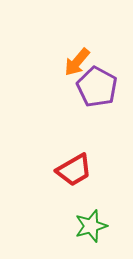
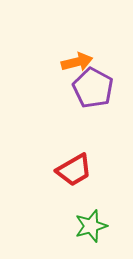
orange arrow: rotated 144 degrees counterclockwise
purple pentagon: moved 4 px left, 1 px down
